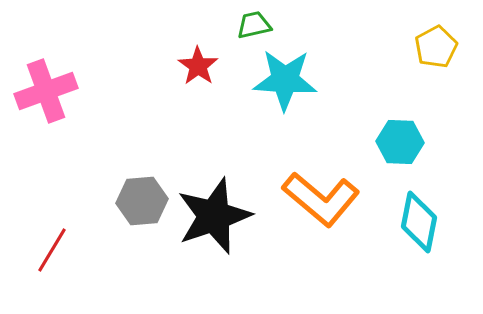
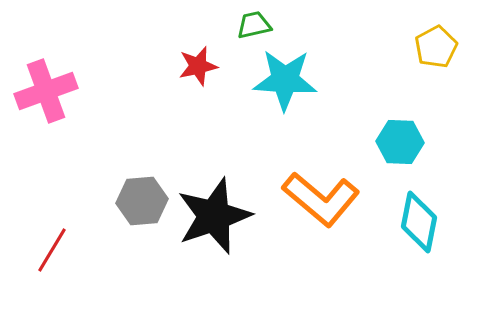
red star: rotated 24 degrees clockwise
